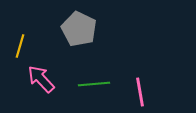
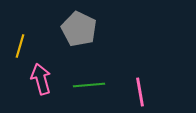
pink arrow: rotated 28 degrees clockwise
green line: moved 5 px left, 1 px down
